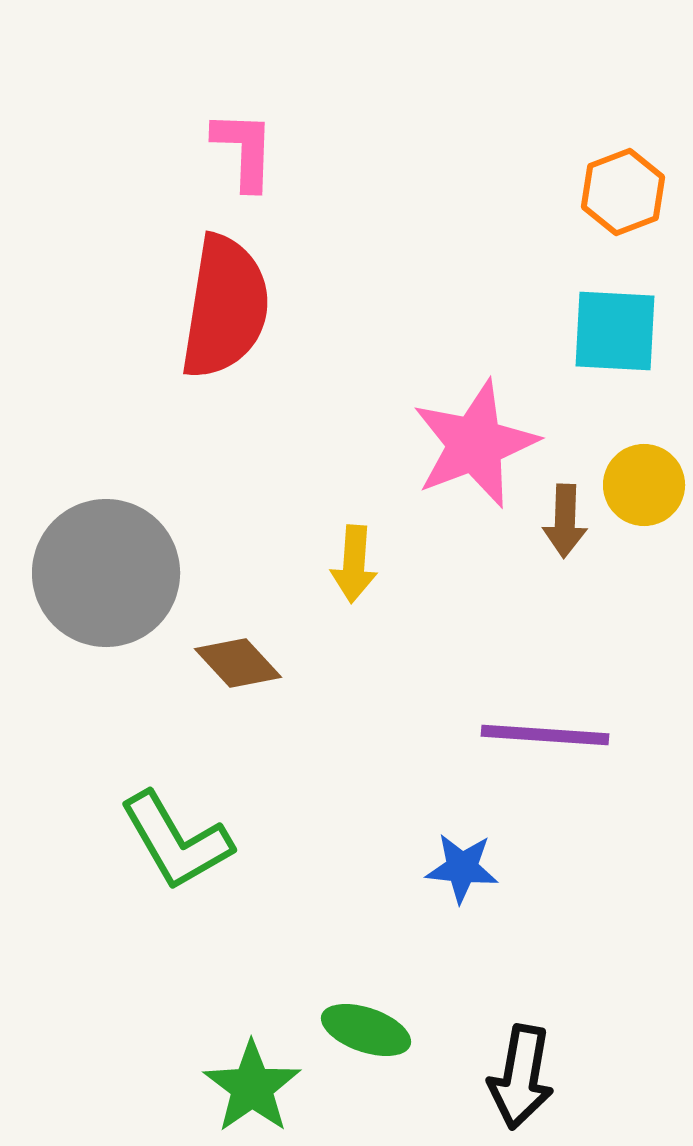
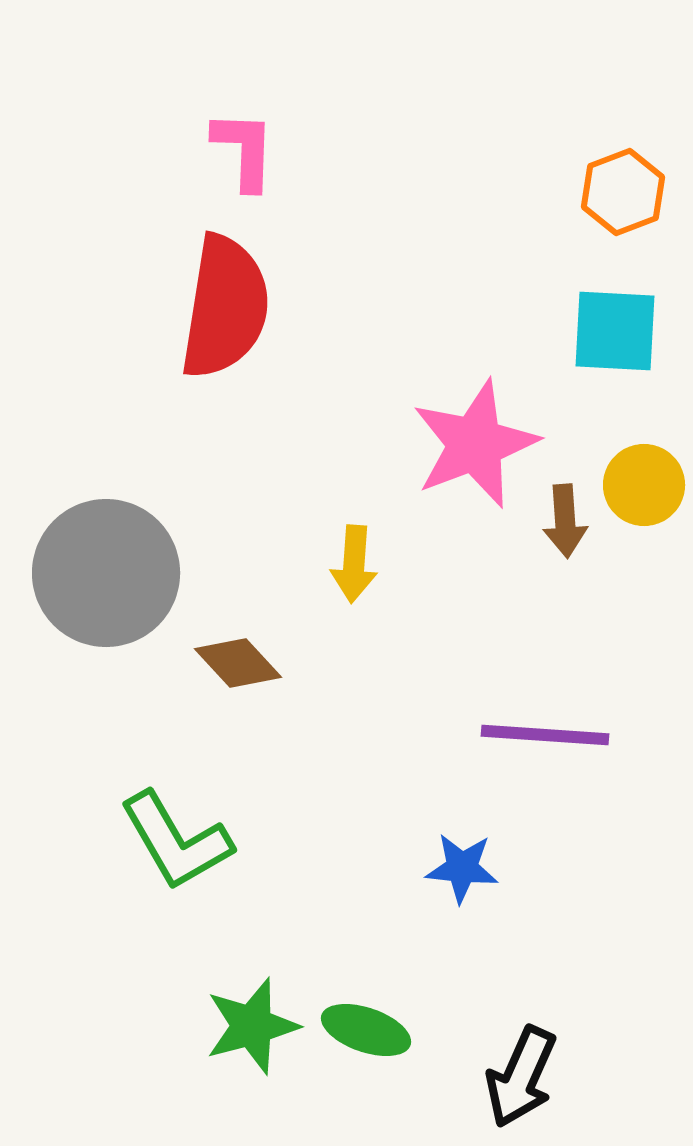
brown arrow: rotated 6 degrees counterclockwise
black arrow: rotated 14 degrees clockwise
green star: moved 61 px up; rotated 20 degrees clockwise
